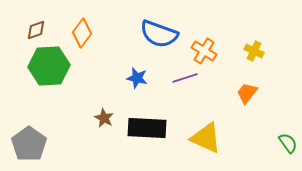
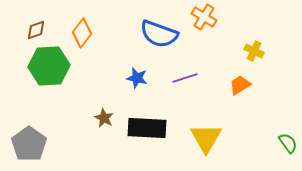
orange cross: moved 34 px up
orange trapezoid: moved 7 px left, 8 px up; rotated 20 degrees clockwise
yellow triangle: rotated 36 degrees clockwise
